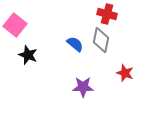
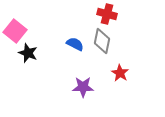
pink square: moved 6 px down
gray diamond: moved 1 px right, 1 px down
blue semicircle: rotated 12 degrees counterclockwise
black star: moved 2 px up
red star: moved 5 px left; rotated 12 degrees clockwise
